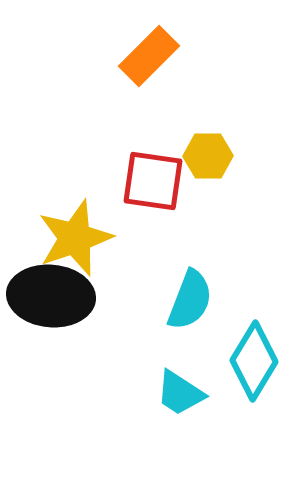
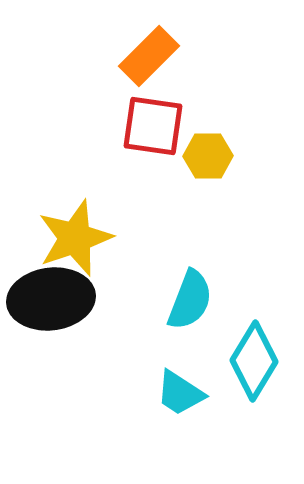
red square: moved 55 px up
black ellipse: moved 3 px down; rotated 12 degrees counterclockwise
